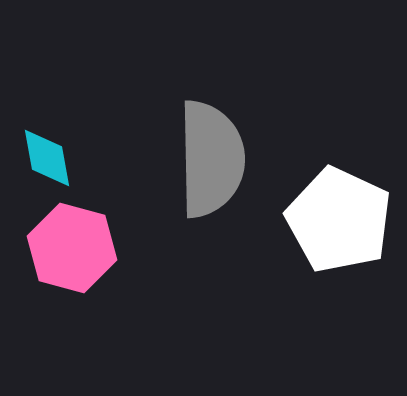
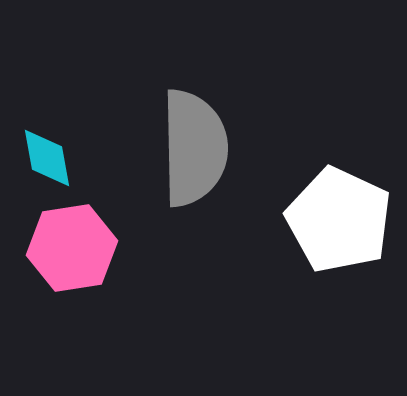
gray semicircle: moved 17 px left, 11 px up
pink hexagon: rotated 24 degrees counterclockwise
